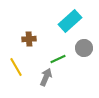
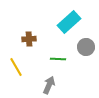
cyan rectangle: moved 1 px left, 1 px down
gray circle: moved 2 px right, 1 px up
green line: rotated 28 degrees clockwise
gray arrow: moved 3 px right, 8 px down
